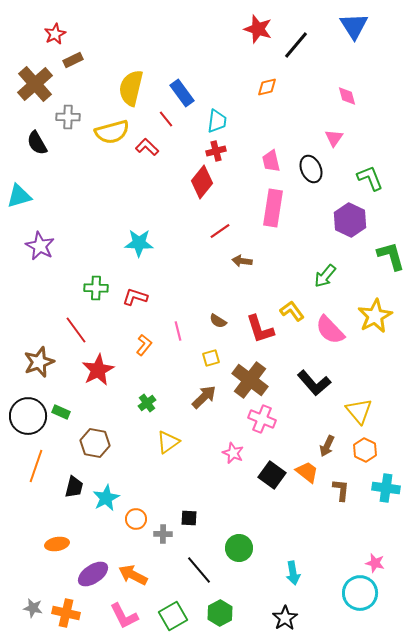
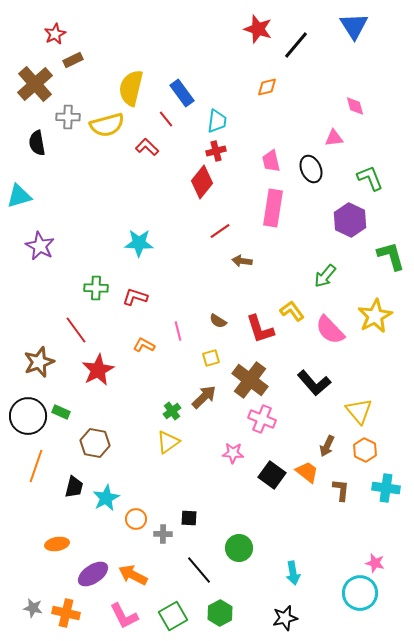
pink diamond at (347, 96): moved 8 px right, 10 px down
yellow semicircle at (112, 132): moved 5 px left, 7 px up
pink triangle at (334, 138): rotated 48 degrees clockwise
black semicircle at (37, 143): rotated 20 degrees clockwise
orange L-shape at (144, 345): rotated 100 degrees counterclockwise
green cross at (147, 403): moved 25 px right, 8 px down
pink star at (233, 453): rotated 20 degrees counterclockwise
black star at (285, 618): rotated 20 degrees clockwise
